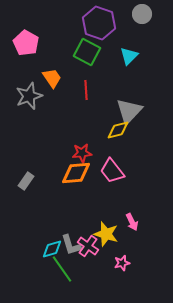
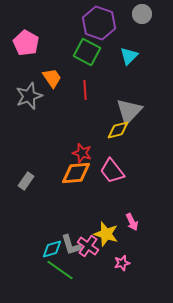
red line: moved 1 px left
red star: rotated 24 degrees clockwise
green line: moved 2 px left, 1 px down; rotated 20 degrees counterclockwise
